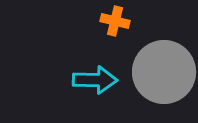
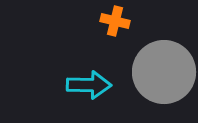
cyan arrow: moved 6 px left, 5 px down
